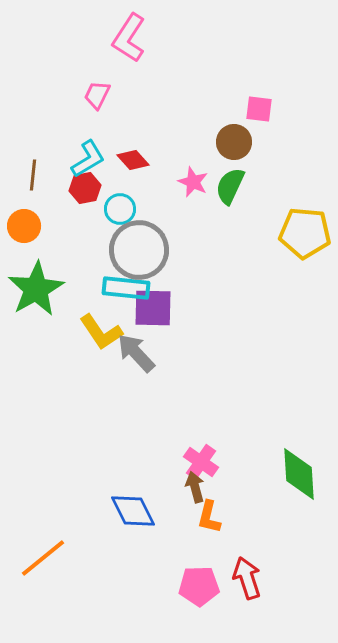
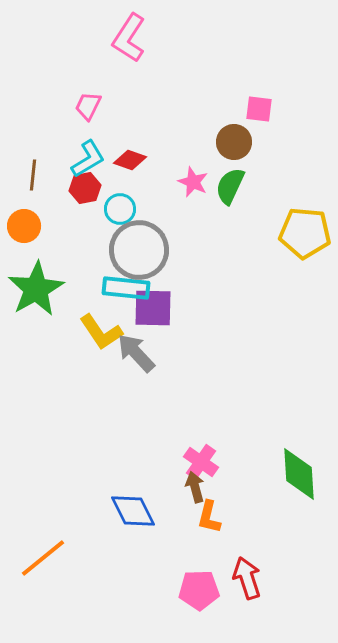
pink trapezoid: moved 9 px left, 11 px down
red diamond: moved 3 px left; rotated 28 degrees counterclockwise
pink pentagon: moved 4 px down
